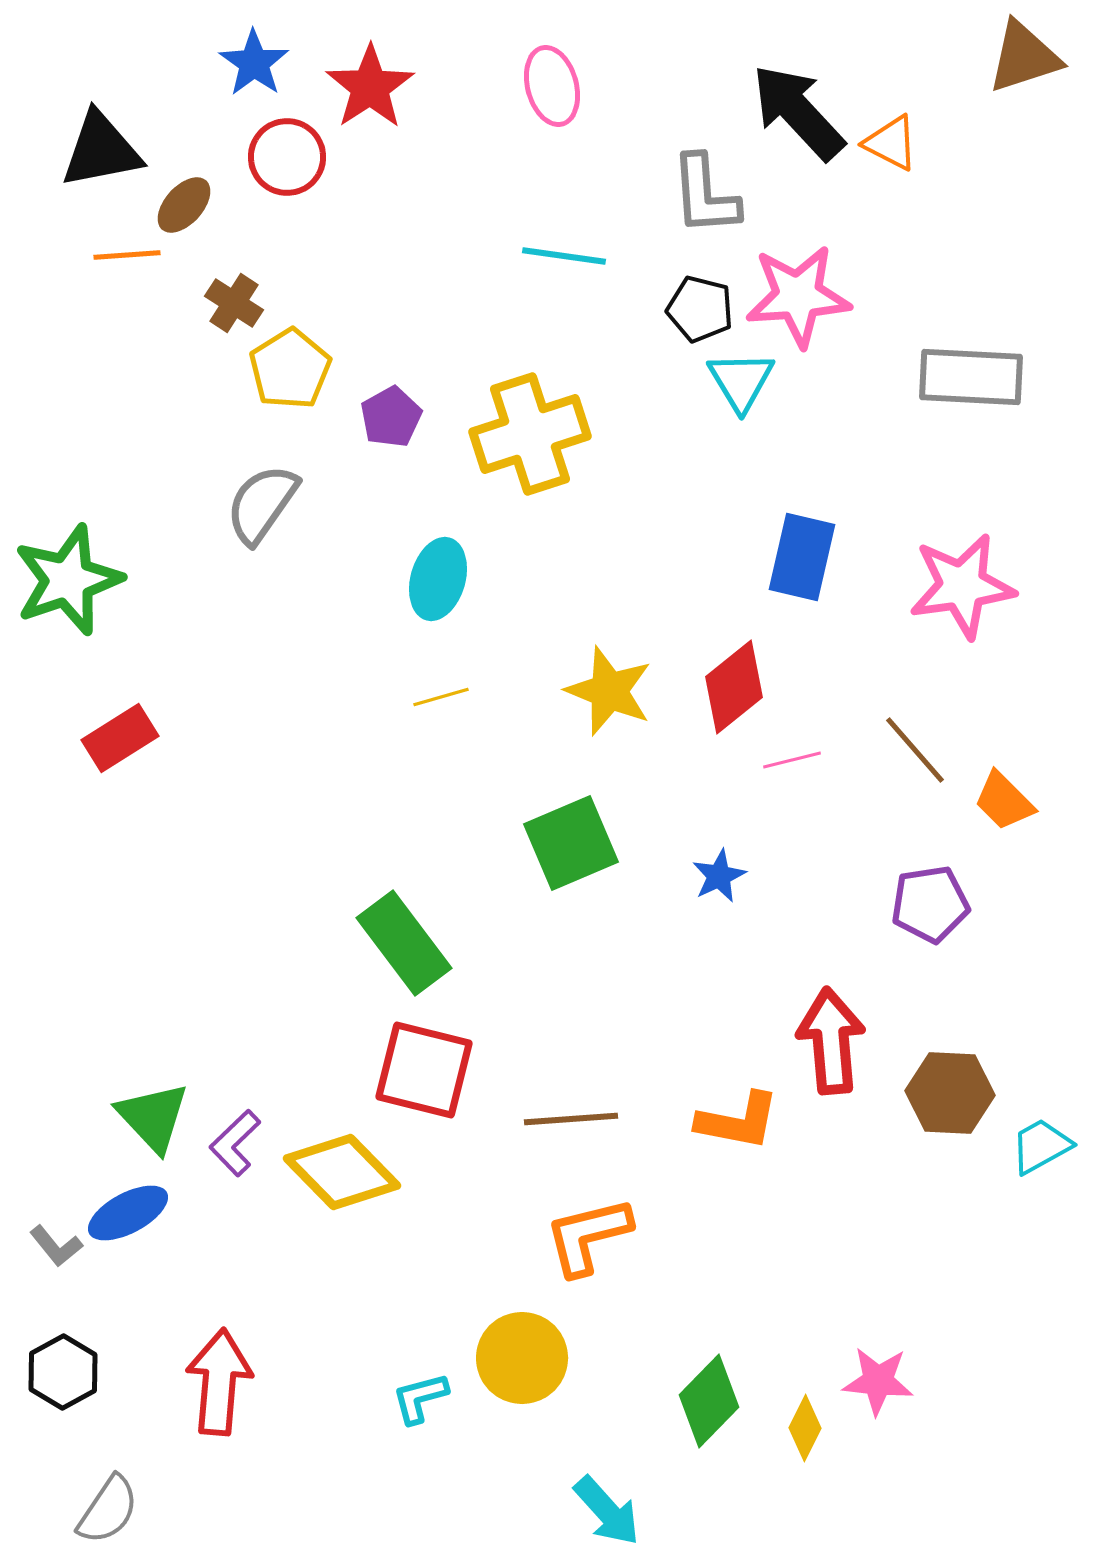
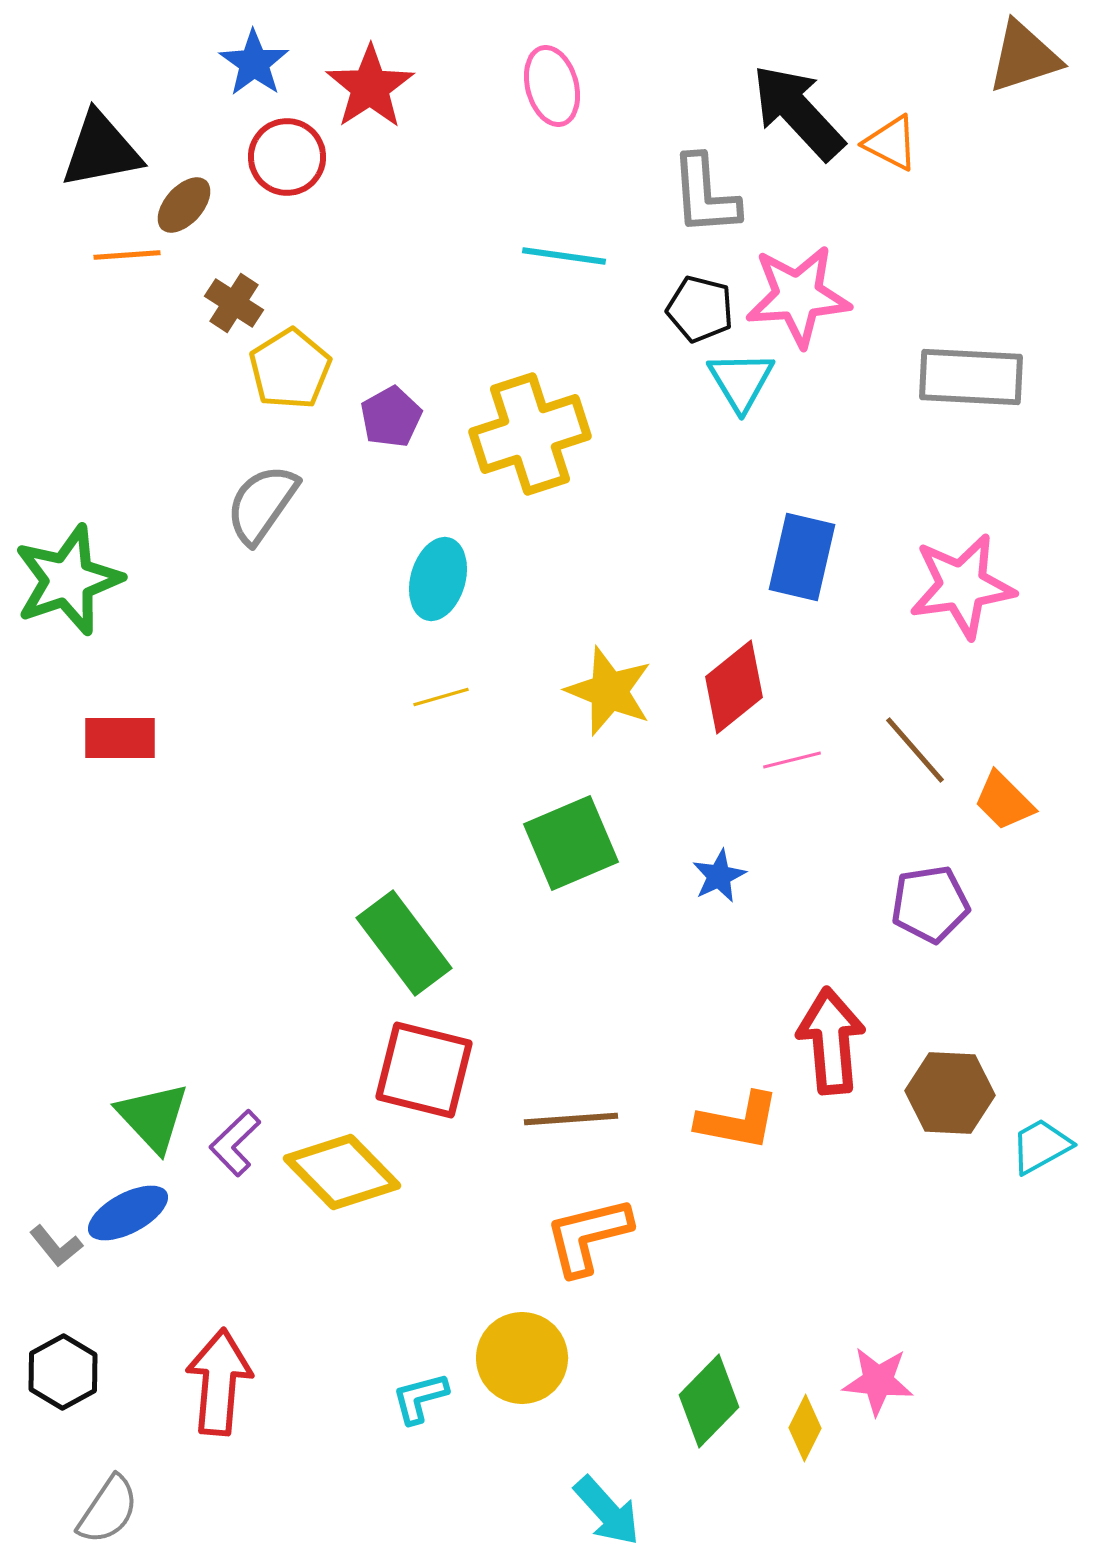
red rectangle at (120, 738): rotated 32 degrees clockwise
